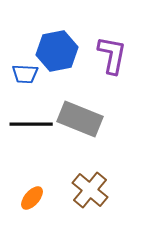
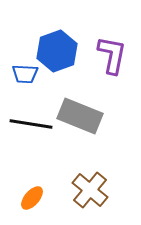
blue hexagon: rotated 9 degrees counterclockwise
gray rectangle: moved 3 px up
black line: rotated 9 degrees clockwise
